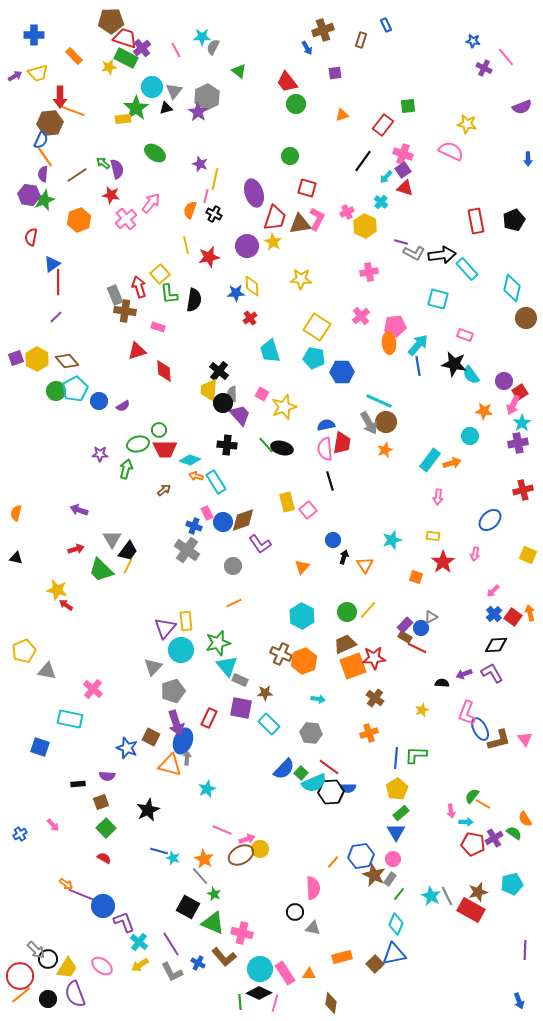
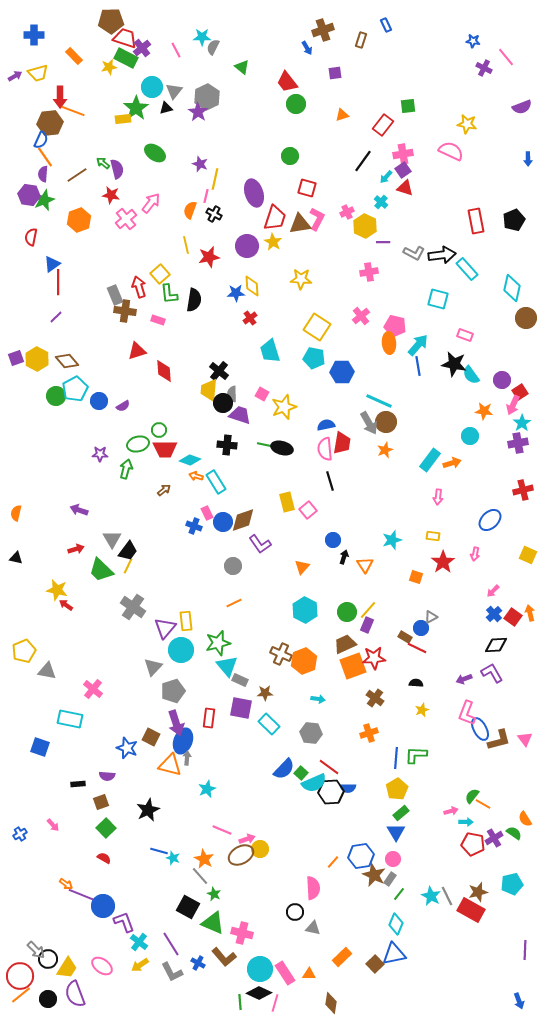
green triangle at (239, 71): moved 3 px right, 4 px up
pink cross at (403, 154): rotated 30 degrees counterclockwise
purple line at (401, 242): moved 18 px left; rotated 16 degrees counterclockwise
pink pentagon at (395, 326): rotated 20 degrees clockwise
pink rectangle at (158, 327): moved 7 px up
purple circle at (504, 381): moved 2 px left, 1 px up
green circle at (56, 391): moved 5 px down
purple trapezoid at (240, 415): rotated 30 degrees counterclockwise
green line at (266, 445): rotated 36 degrees counterclockwise
gray cross at (187, 550): moved 54 px left, 57 px down
cyan hexagon at (302, 616): moved 3 px right, 6 px up
purple rectangle at (405, 625): moved 38 px left; rotated 21 degrees counterclockwise
purple arrow at (464, 674): moved 5 px down
black semicircle at (442, 683): moved 26 px left
red rectangle at (209, 718): rotated 18 degrees counterclockwise
pink arrow at (451, 811): rotated 96 degrees counterclockwise
orange rectangle at (342, 957): rotated 30 degrees counterclockwise
